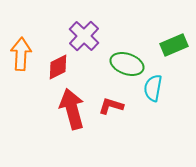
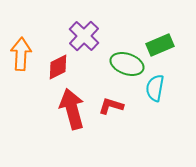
green rectangle: moved 14 px left
cyan semicircle: moved 2 px right
